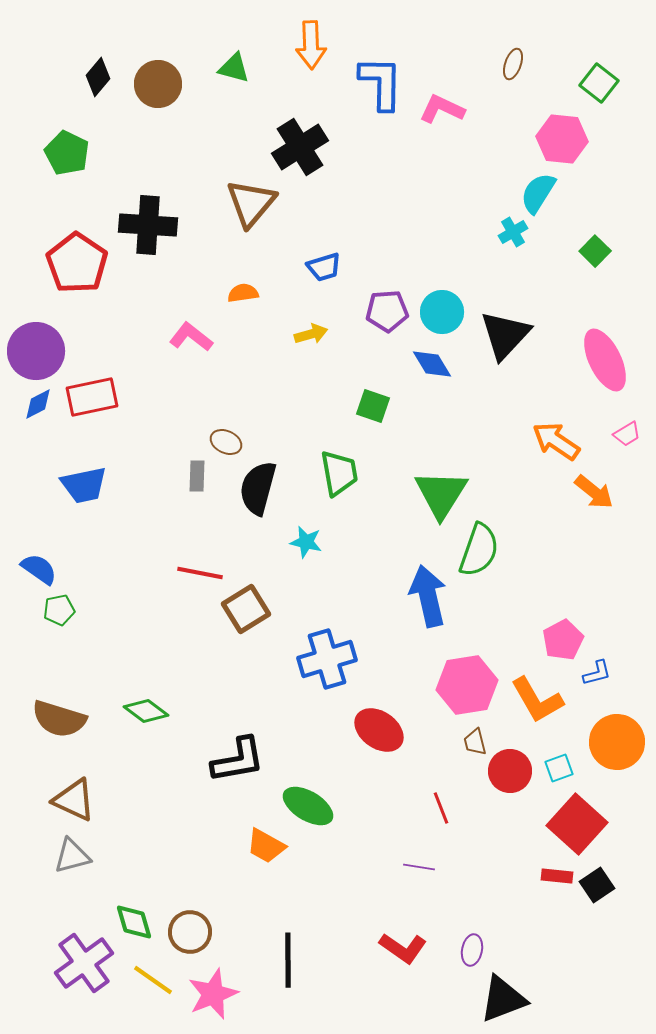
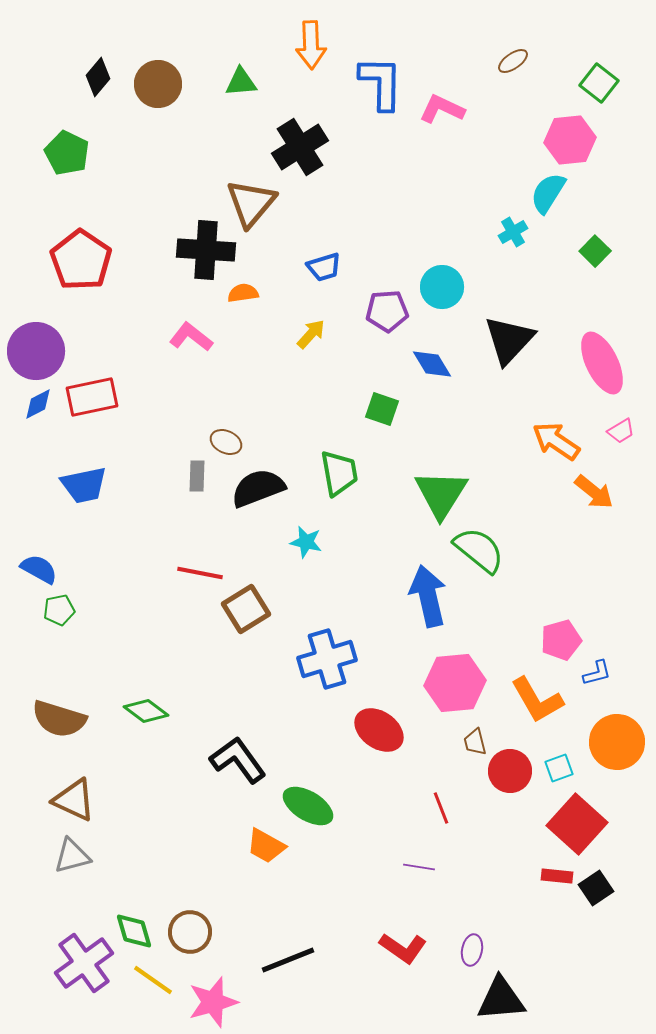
brown ellipse at (513, 64): moved 3 px up; rotated 36 degrees clockwise
green triangle at (234, 68): moved 7 px right, 14 px down; rotated 20 degrees counterclockwise
pink hexagon at (562, 139): moved 8 px right, 1 px down; rotated 12 degrees counterclockwise
cyan semicircle at (538, 193): moved 10 px right
black cross at (148, 225): moved 58 px right, 25 px down
red pentagon at (77, 263): moved 4 px right, 3 px up
cyan circle at (442, 312): moved 25 px up
yellow arrow at (311, 334): rotated 32 degrees counterclockwise
black triangle at (505, 335): moved 4 px right, 5 px down
pink ellipse at (605, 360): moved 3 px left, 3 px down
green square at (373, 406): moved 9 px right, 3 px down
pink trapezoid at (627, 434): moved 6 px left, 3 px up
black semicircle at (258, 488): rotated 54 degrees clockwise
green semicircle at (479, 550): rotated 70 degrees counterclockwise
blue semicircle at (39, 569): rotated 6 degrees counterclockwise
pink pentagon at (563, 640): moved 2 px left; rotated 12 degrees clockwise
pink hexagon at (467, 685): moved 12 px left, 2 px up; rotated 4 degrees clockwise
black L-shape at (238, 760): rotated 116 degrees counterclockwise
black square at (597, 885): moved 1 px left, 3 px down
green diamond at (134, 922): moved 9 px down
black line at (288, 960): rotated 68 degrees clockwise
pink star at (213, 994): moved 8 px down; rotated 6 degrees clockwise
black triangle at (503, 999): moved 2 px left; rotated 16 degrees clockwise
